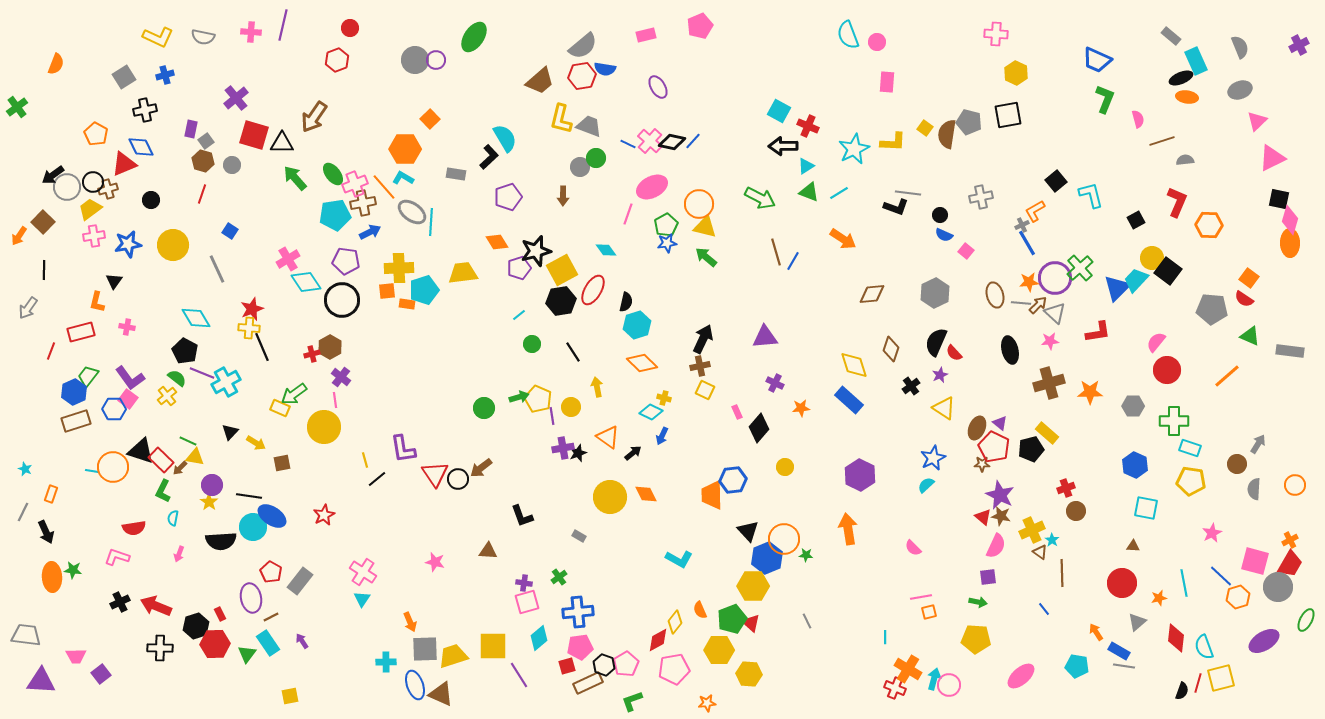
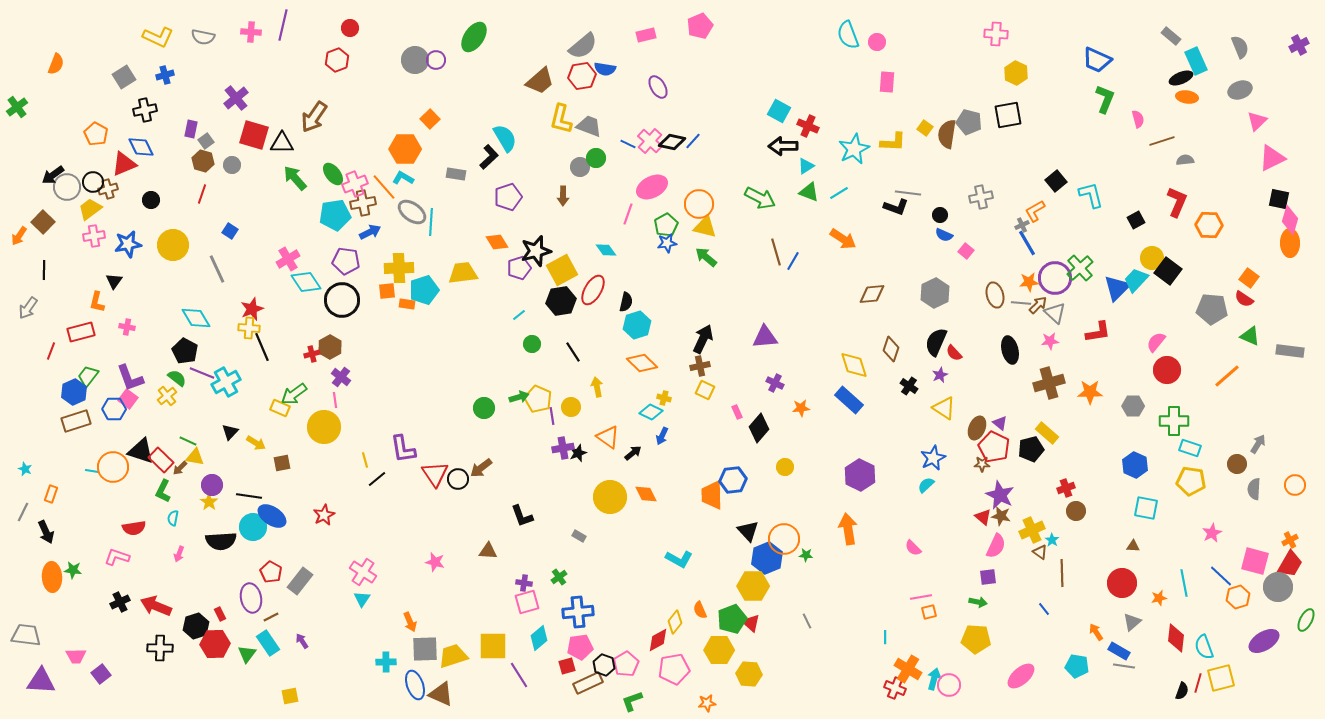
purple L-shape at (130, 378): rotated 16 degrees clockwise
black cross at (911, 386): moved 2 px left; rotated 18 degrees counterclockwise
gray triangle at (1137, 622): moved 5 px left
